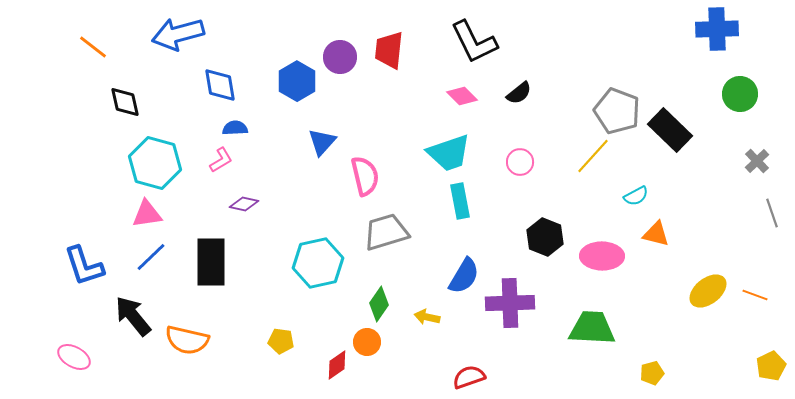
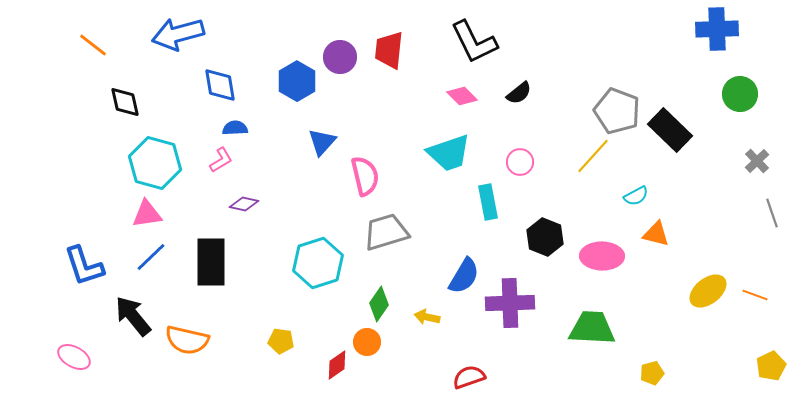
orange line at (93, 47): moved 2 px up
cyan rectangle at (460, 201): moved 28 px right, 1 px down
cyan hexagon at (318, 263): rotated 6 degrees counterclockwise
